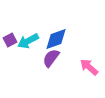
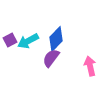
blue diamond: rotated 25 degrees counterclockwise
pink arrow: moved 1 px right, 1 px up; rotated 36 degrees clockwise
